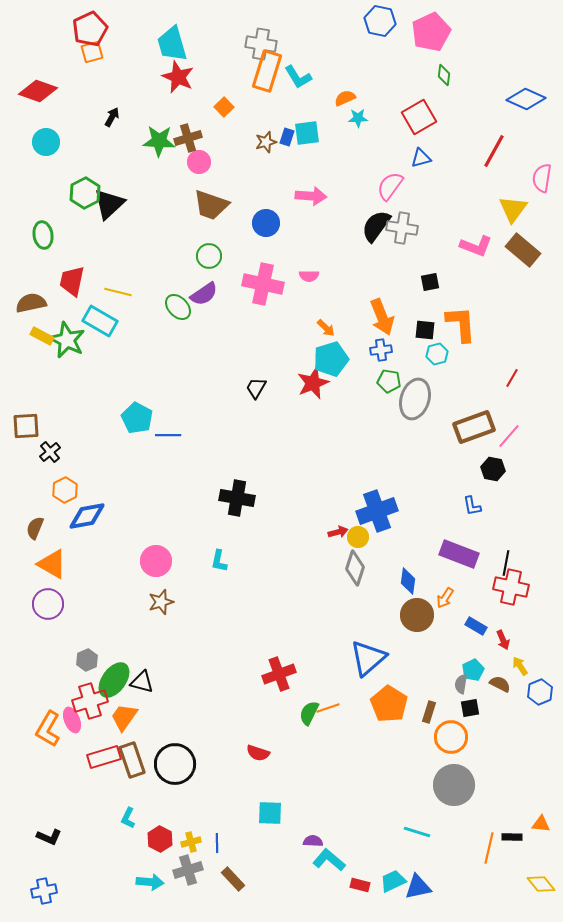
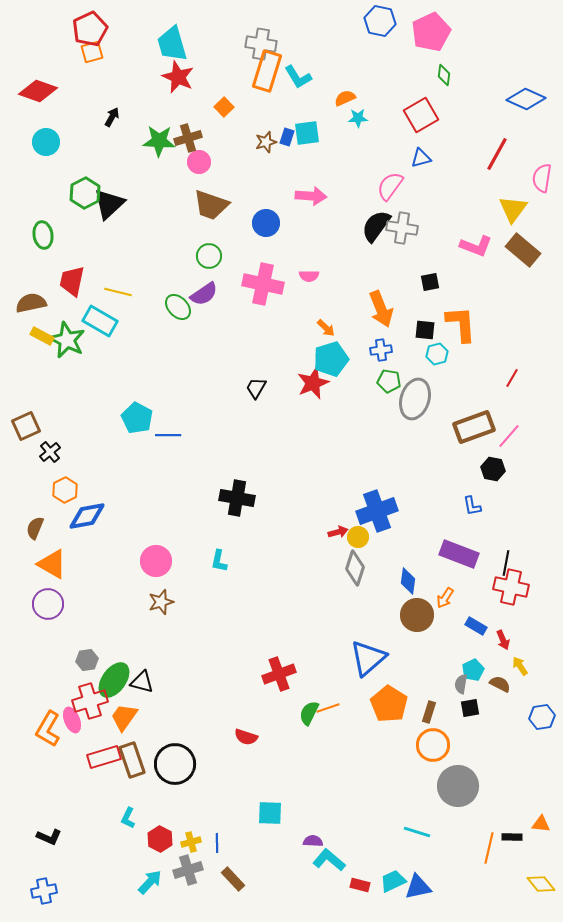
red square at (419, 117): moved 2 px right, 2 px up
red line at (494, 151): moved 3 px right, 3 px down
orange arrow at (382, 317): moved 1 px left, 8 px up
brown square at (26, 426): rotated 20 degrees counterclockwise
gray hexagon at (87, 660): rotated 15 degrees clockwise
blue hexagon at (540, 692): moved 2 px right, 25 px down; rotated 15 degrees clockwise
orange circle at (451, 737): moved 18 px left, 8 px down
red semicircle at (258, 753): moved 12 px left, 16 px up
gray circle at (454, 785): moved 4 px right, 1 px down
cyan arrow at (150, 882): rotated 52 degrees counterclockwise
